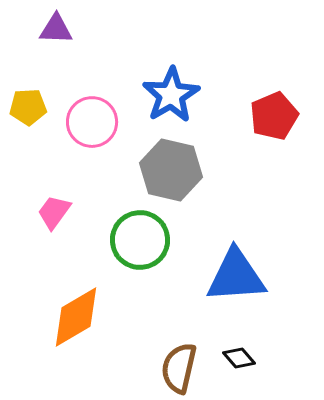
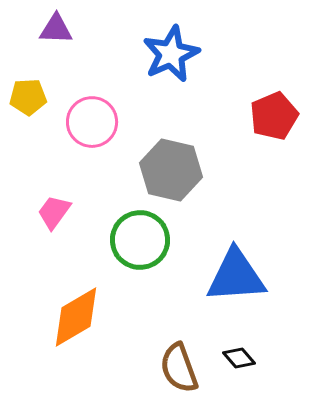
blue star: moved 41 px up; rotated 6 degrees clockwise
yellow pentagon: moved 10 px up
brown semicircle: rotated 33 degrees counterclockwise
